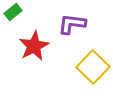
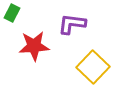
green rectangle: moved 1 px left, 1 px down; rotated 24 degrees counterclockwise
red star: rotated 24 degrees clockwise
